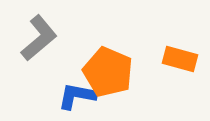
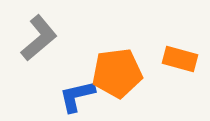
orange pentagon: moved 9 px right, 1 px down; rotated 30 degrees counterclockwise
blue L-shape: rotated 24 degrees counterclockwise
